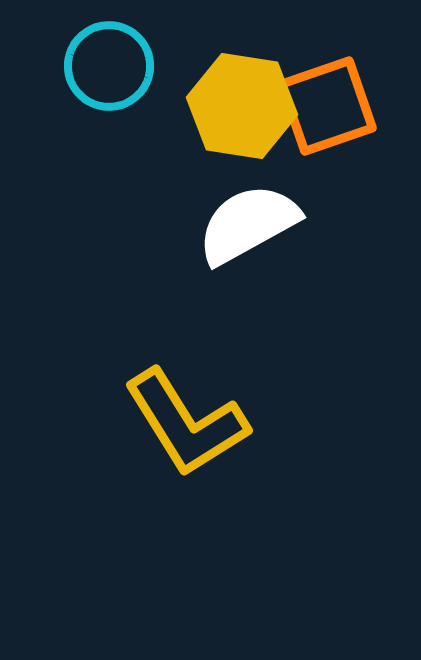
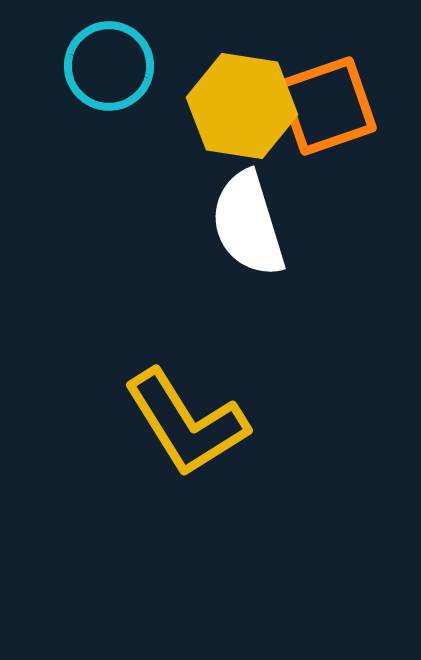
white semicircle: rotated 78 degrees counterclockwise
